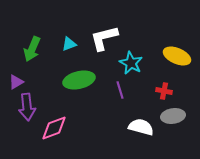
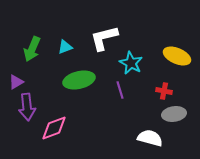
cyan triangle: moved 4 px left, 3 px down
gray ellipse: moved 1 px right, 2 px up
white semicircle: moved 9 px right, 11 px down
